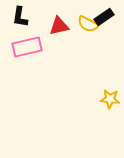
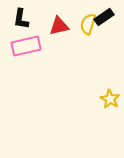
black L-shape: moved 1 px right, 2 px down
yellow semicircle: rotated 80 degrees clockwise
pink rectangle: moved 1 px left, 1 px up
yellow star: rotated 24 degrees clockwise
